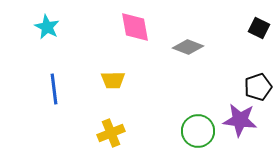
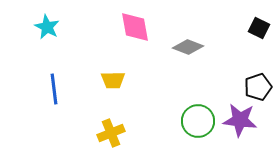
green circle: moved 10 px up
